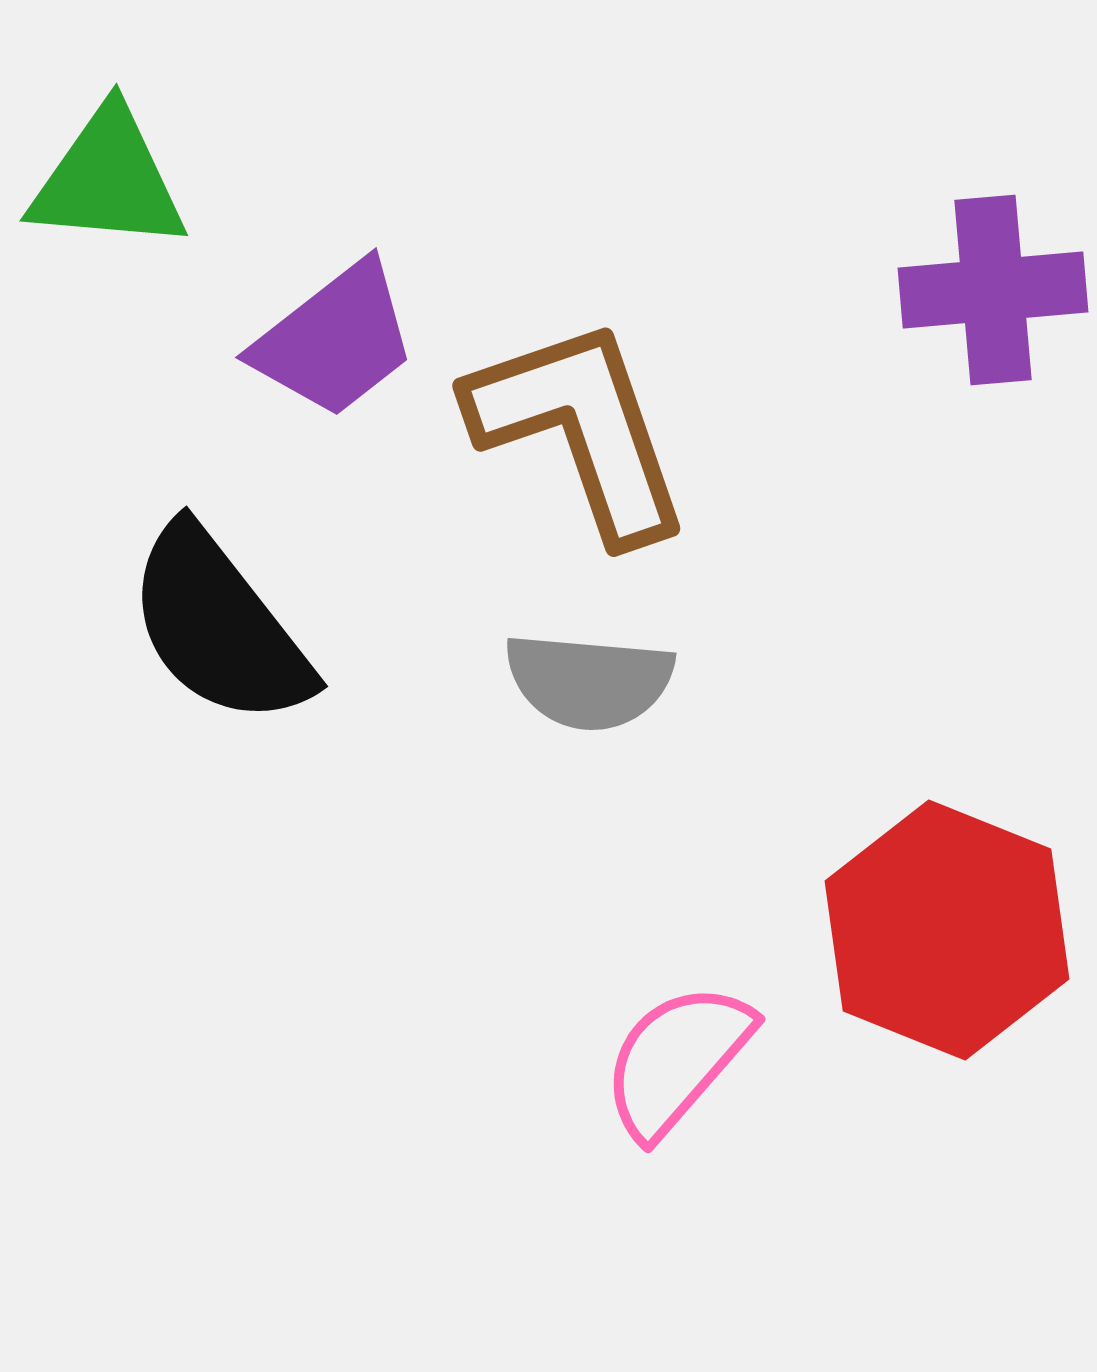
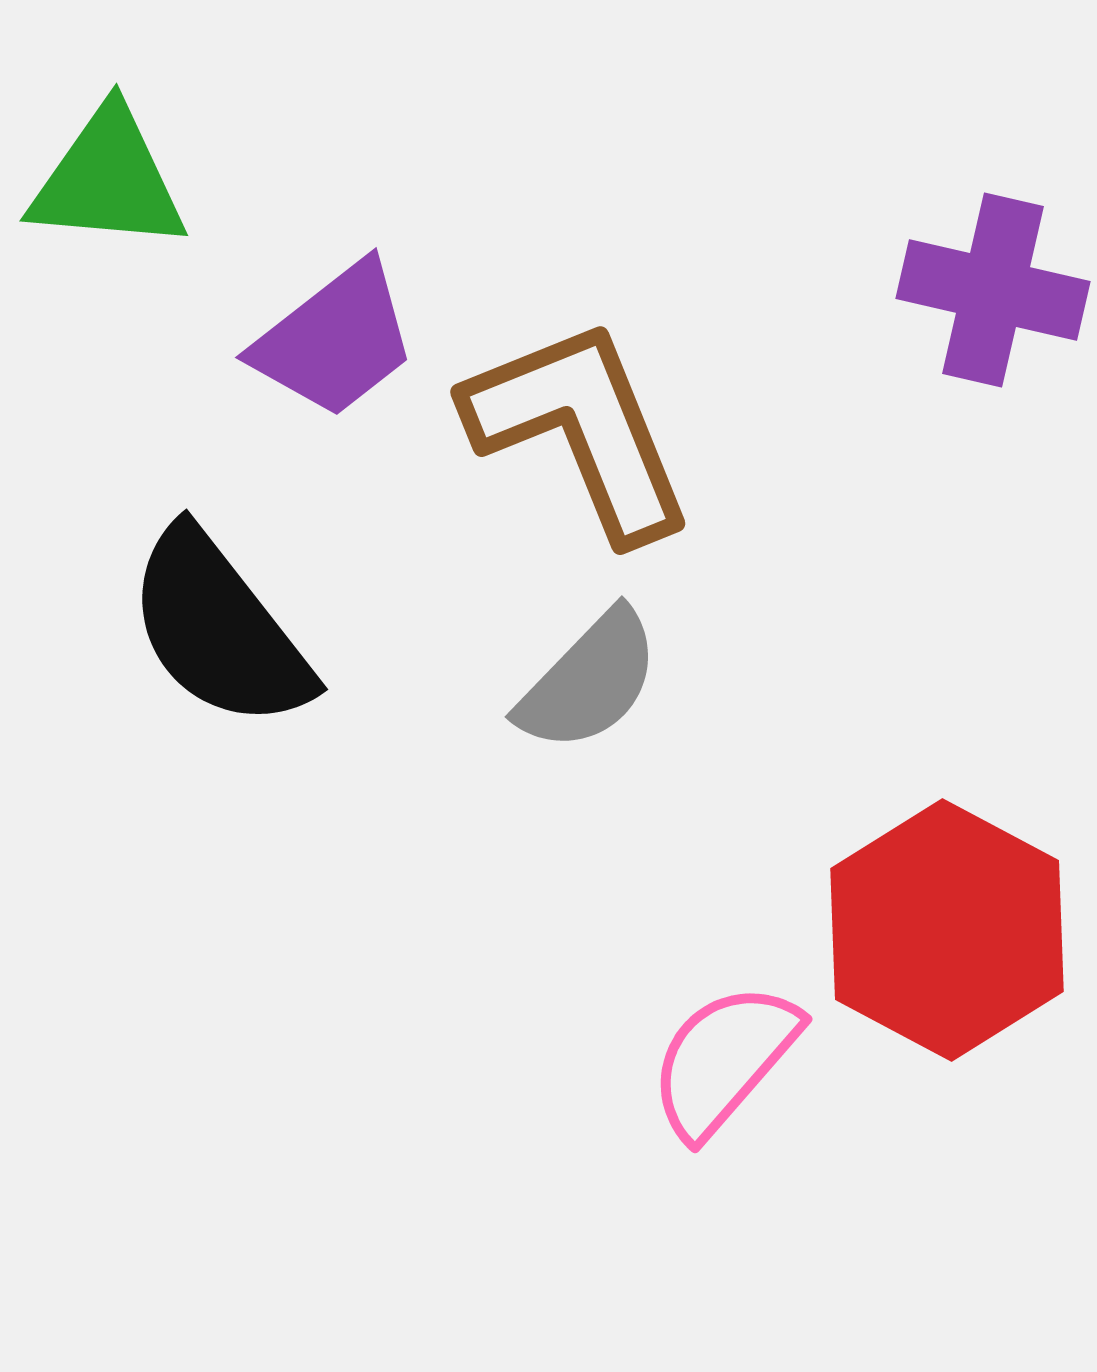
purple cross: rotated 18 degrees clockwise
brown L-shape: rotated 3 degrees counterclockwise
black semicircle: moved 3 px down
gray semicircle: rotated 51 degrees counterclockwise
red hexagon: rotated 6 degrees clockwise
pink semicircle: moved 47 px right
